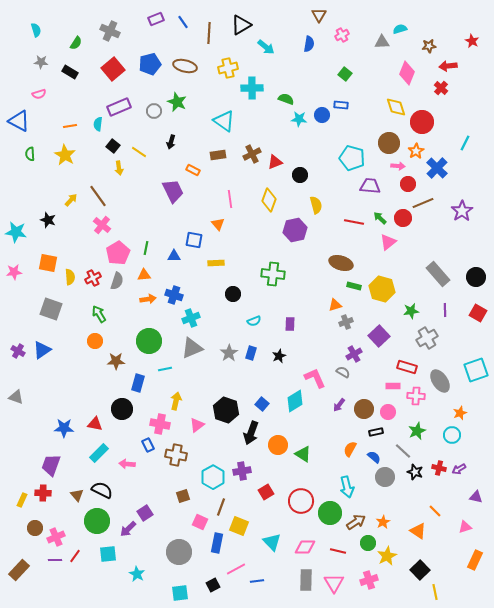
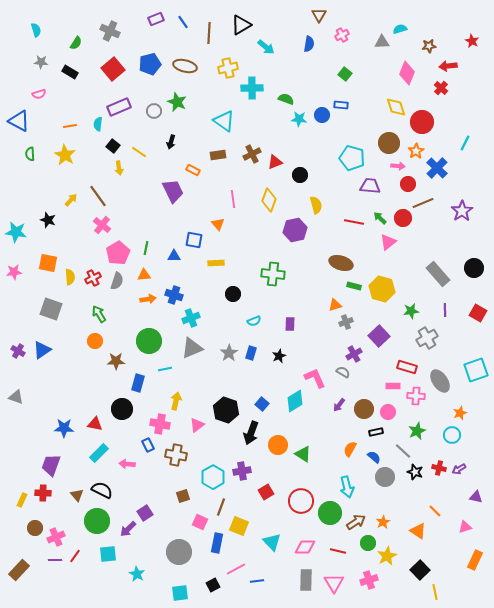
pink line at (230, 199): moved 3 px right
black circle at (476, 277): moved 2 px left, 9 px up
